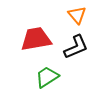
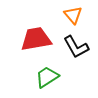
orange triangle: moved 4 px left
black L-shape: rotated 84 degrees clockwise
